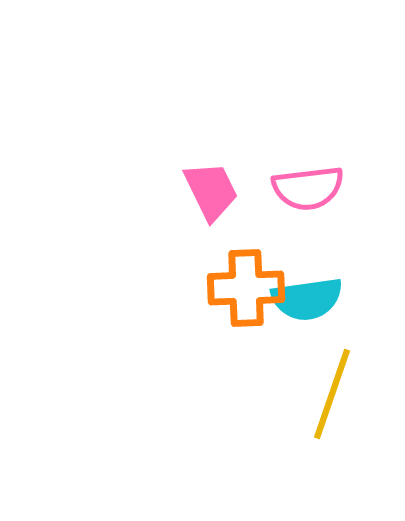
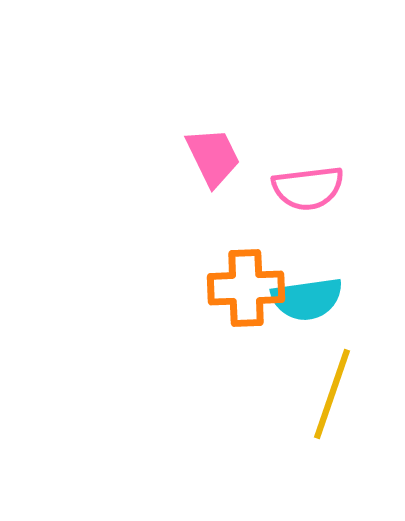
pink trapezoid: moved 2 px right, 34 px up
